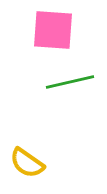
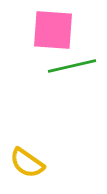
green line: moved 2 px right, 16 px up
